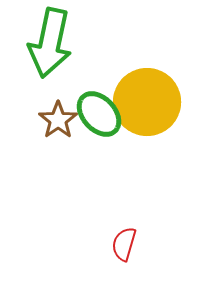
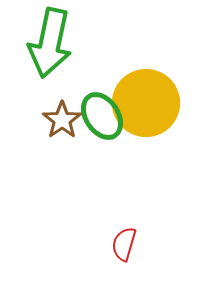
yellow circle: moved 1 px left, 1 px down
green ellipse: moved 3 px right, 2 px down; rotated 9 degrees clockwise
brown star: moved 4 px right
